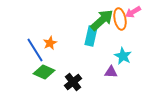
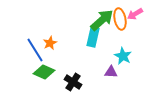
pink arrow: moved 2 px right, 2 px down
cyan rectangle: moved 2 px right, 1 px down
black cross: rotated 18 degrees counterclockwise
